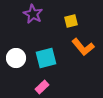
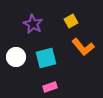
purple star: moved 10 px down
yellow square: rotated 16 degrees counterclockwise
white circle: moved 1 px up
pink rectangle: moved 8 px right; rotated 24 degrees clockwise
